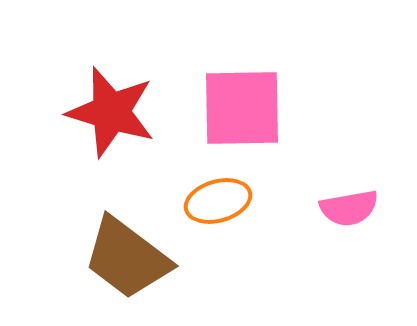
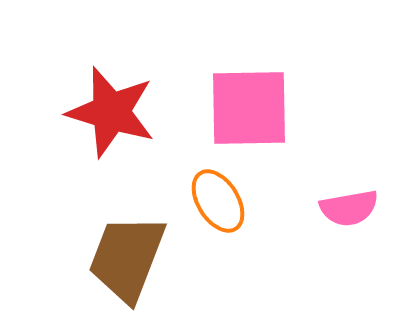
pink square: moved 7 px right
orange ellipse: rotated 74 degrees clockwise
brown trapezoid: rotated 74 degrees clockwise
